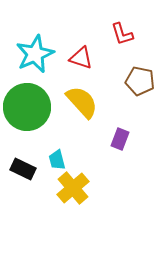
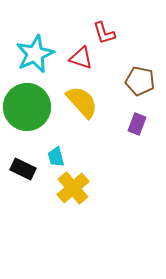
red L-shape: moved 18 px left, 1 px up
purple rectangle: moved 17 px right, 15 px up
cyan trapezoid: moved 1 px left, 3 px up
